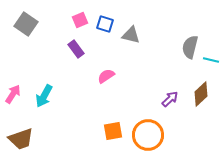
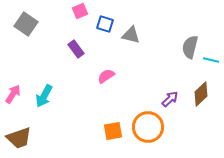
pink square: moved 9 px up
orange circle: moved 8 px up
brown trapezoid: moved 2 px left, 1 px up
